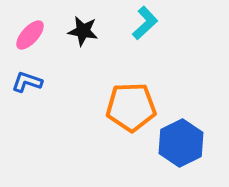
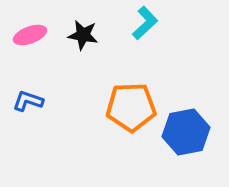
black star: moved 4 px down
pink ellipse: rotated 28 degrees clockwise
blue L-shape: moved 1 px right, 19 px down
blue hexagon: moved 5 px right, 11 px up; rotated 15 degrees clockwise
